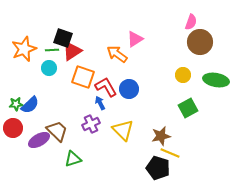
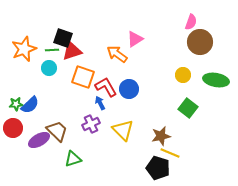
red triangle: rotated 15 degrees clockwise
green square: rotated 24 degrees counterclockwise
